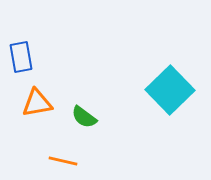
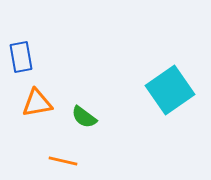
cyan square: rotated 9 degrees clockwise
